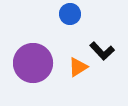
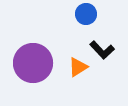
blue circle: moved 16 px right
black L-shape: moved 1 px up
